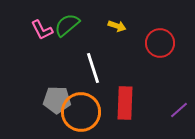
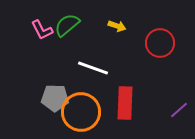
white line: rotated 52 degrees counterclockwise
gray pentagon: moved 2 px left, 2 px up
